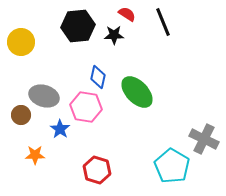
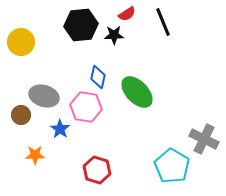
red semicircle: rotated 114 degrees clockwise
black hexagon: moved 3 px right, 1 px up
